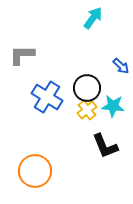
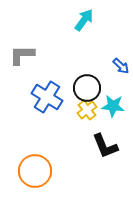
cyan arrow: moved 9 px left, 2 px down
